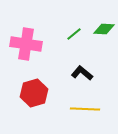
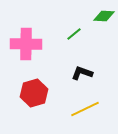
green diamond: moved 13 px up
pink cross: rotated 8 degrees counterclockwise
black L-shape: rotated 20 degrees counterclockwise
yellow line: rotated 28 degrees counterclockwise
